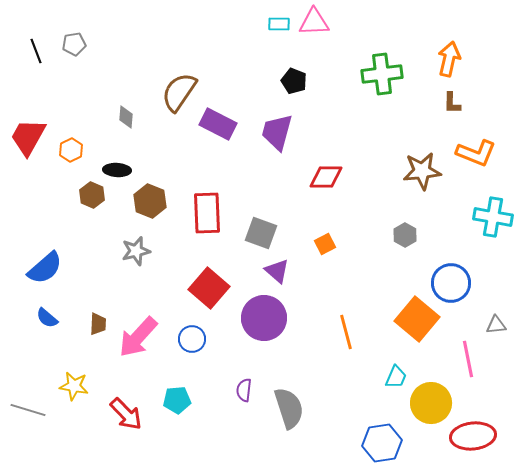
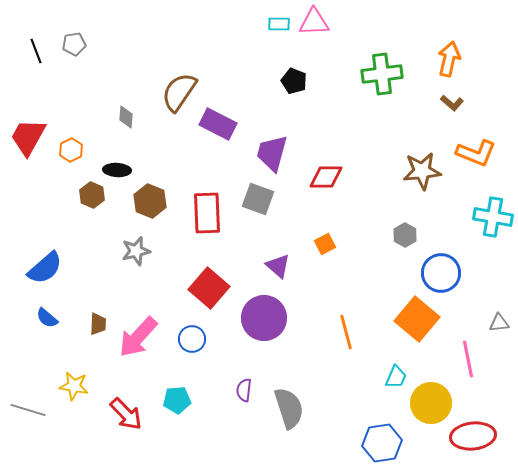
brown L-shape at (452, 103): rotated 50 degrees counterclockwise
purple trapezoid at (277, 132): moved 5 px left, 21 px down
gray square at (261, 233): moved 3 px left, 34 px up
purple triangle at (277, 271): moved 1 px right, 5 px up
blue circle at (451, 283): moved 10 px left, 10 px up
gray triangle at (496, 325): moved 3 px right, 2 px up
